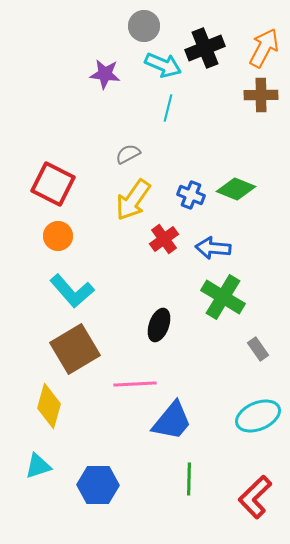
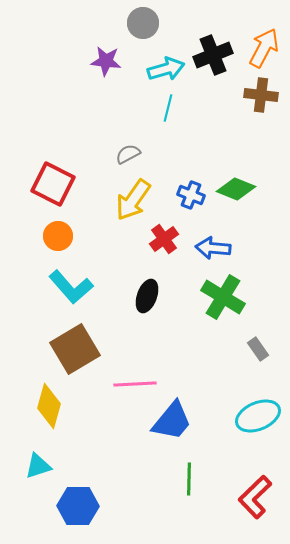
gray circle: moved 1 px left, 3 px up
black cross: moved 8 px right, 7 px down
cyan arrow: moved 3 px right, 4 px down; rotated 39 degrees counterclockwise
purple star: moved 1 px right, 13 px up
brown cross: rotated 8 degrees clockwise
cyan L-shape: moved 1 px left, 4 px up
black ellipse: moved 12 px left, 29 px up
blue hexagon: moved 20 px left, 21 px down
